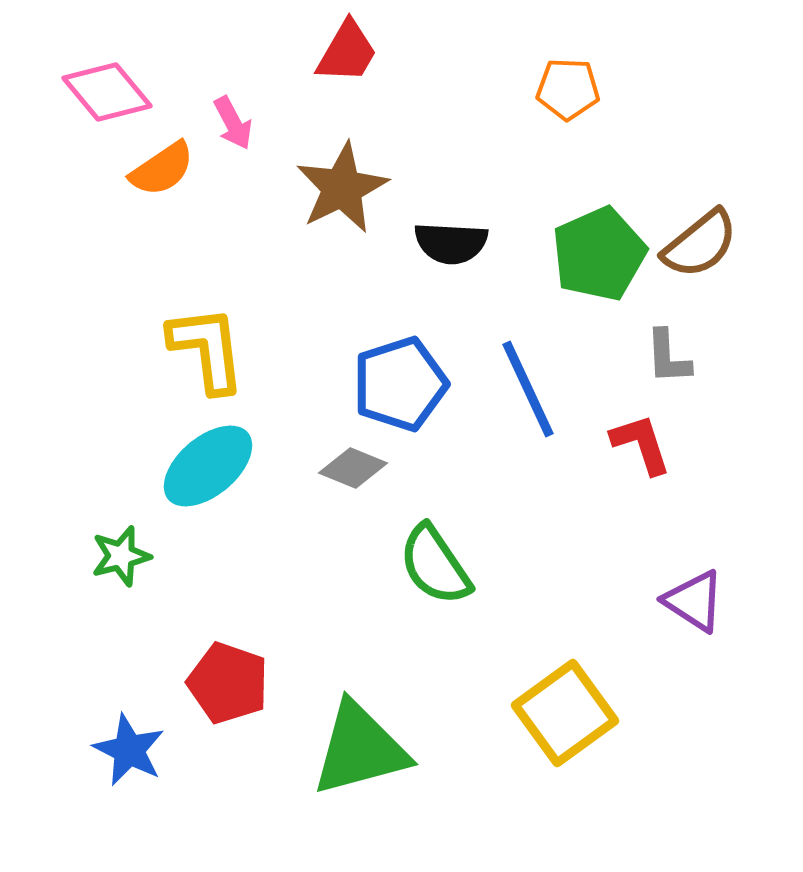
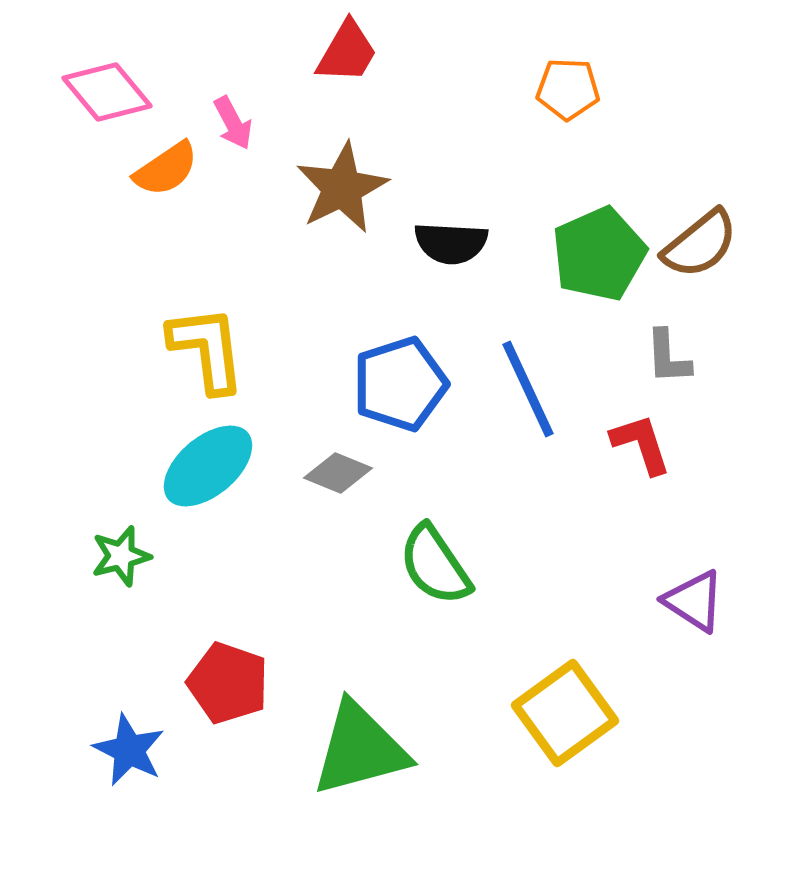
orange semicircle: moved 4 px right
gray diamond: moved 15 px left, 5 px down
